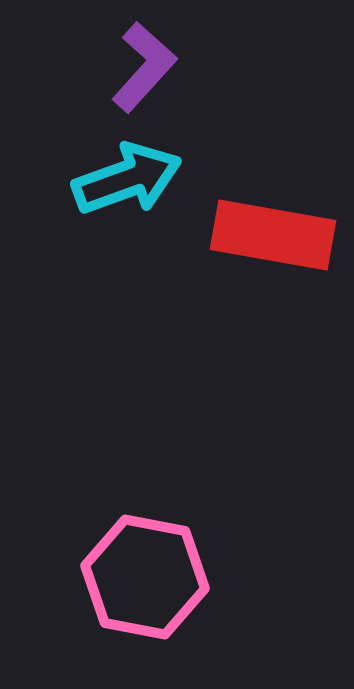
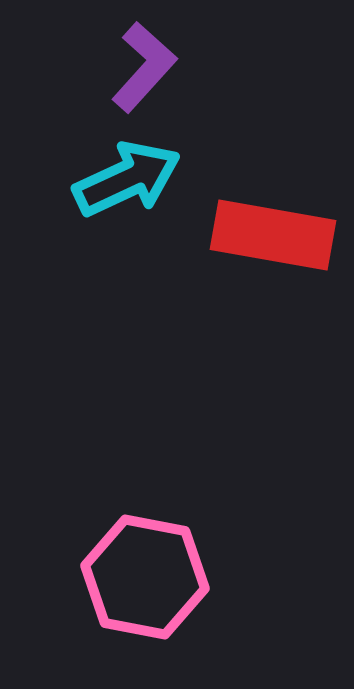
cyan arrow: rotated 5 degrees counterclockwise
